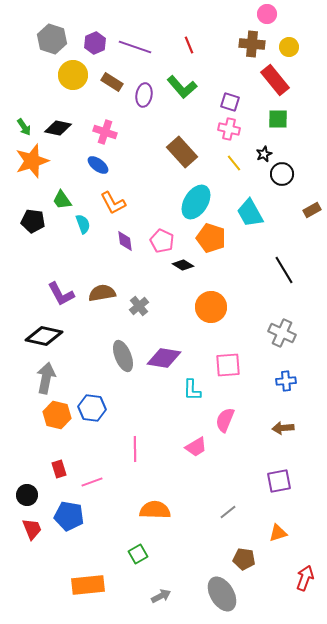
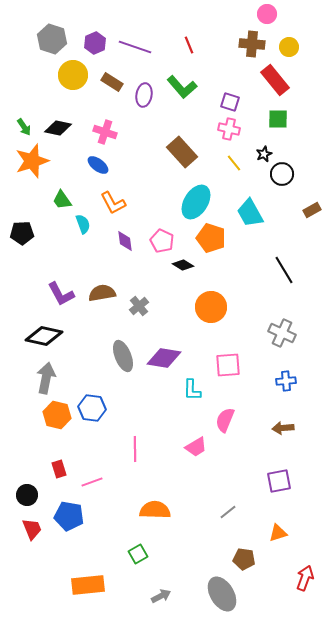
black pentagon at (33, 221): moved 11 px left, 12 px down; rotated 10 degrees counterclockwise
